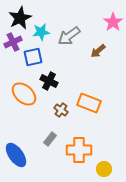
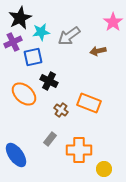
brown arrow: rotated 28 degrees clockwise
